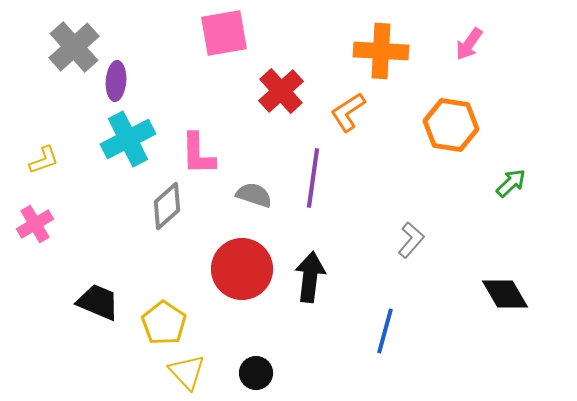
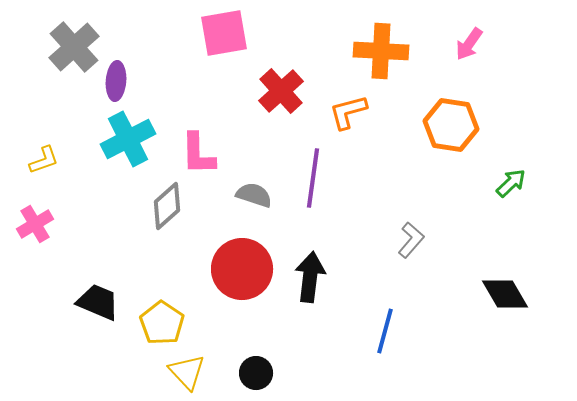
orange L-shape: rotated 18 degrees clockwise
yellow pentagon: moved 2 px left
